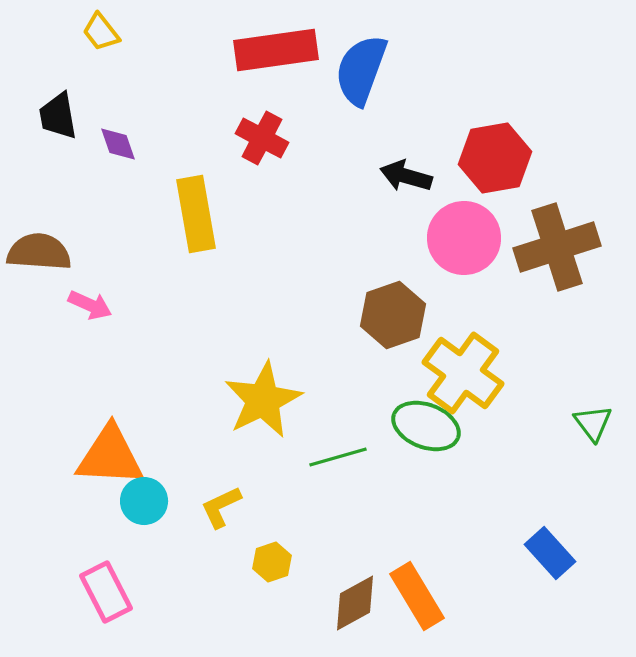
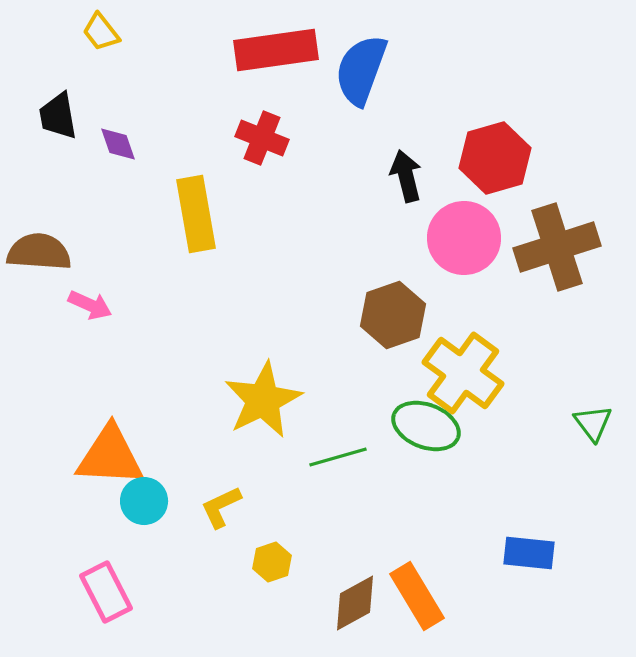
red cross: rotated 6 degrees counterclockwise
red hexagon: rotated 6 degrees counterclockwise
black arrow: rotated 60 degrees clockwise
blue rectangle: moved 21 px left; rotated 42 degrees counterclockwise
